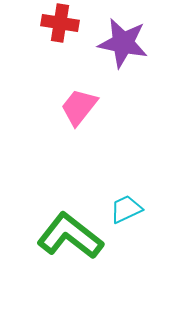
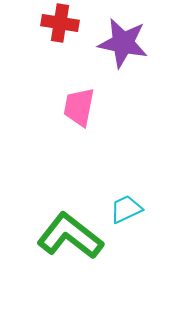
pink trapezoid: rotated 27 degrees counterclockwise
